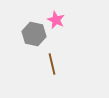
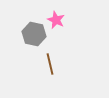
brown line: moved 2 px left
